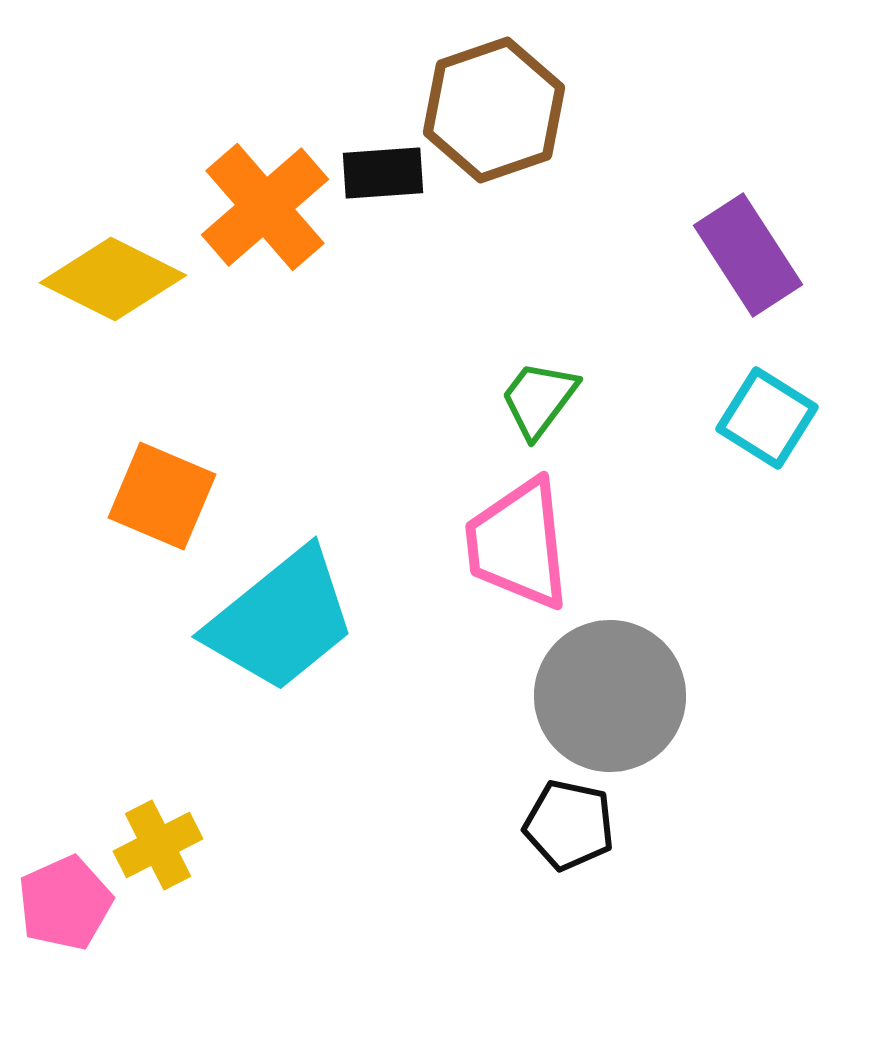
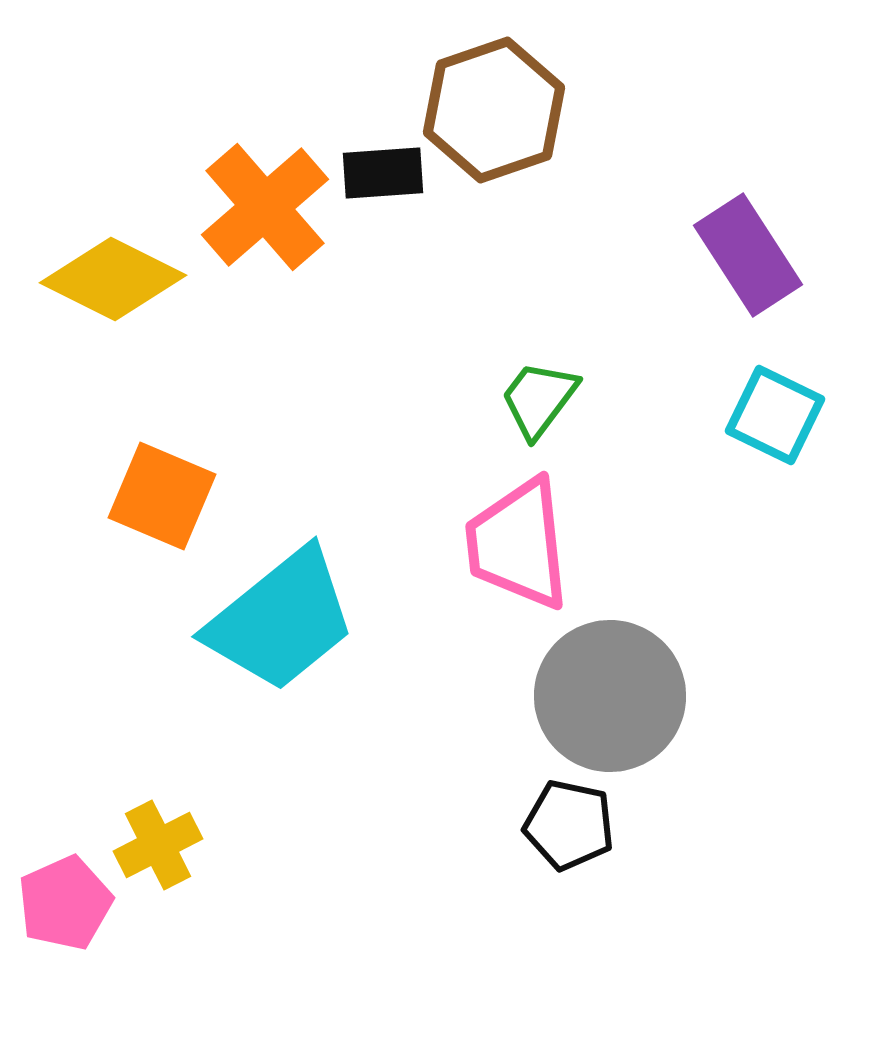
cyan square: moved 8 px right, 3 px up; rotated 6 degrees counterclockwise
